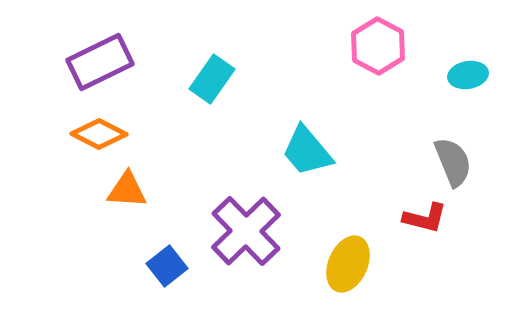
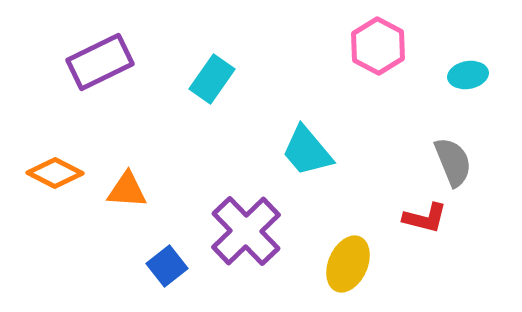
orange diamond: moved 44 px left, 39 px down
